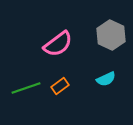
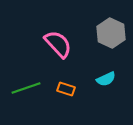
gray hexagon: moved 2 px up
pink semicircle: rotated 96 degrees counterclockwise
orange rectangle: moved 6 px right, 3 px down; rotated 54 degrees clockwise
